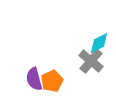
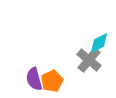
gray cross: moved 2 px left, 1 px up
